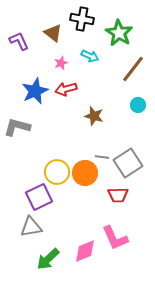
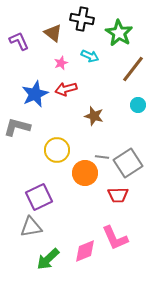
blue star: moved 3 px down
yellow circle: moved 22 px up
